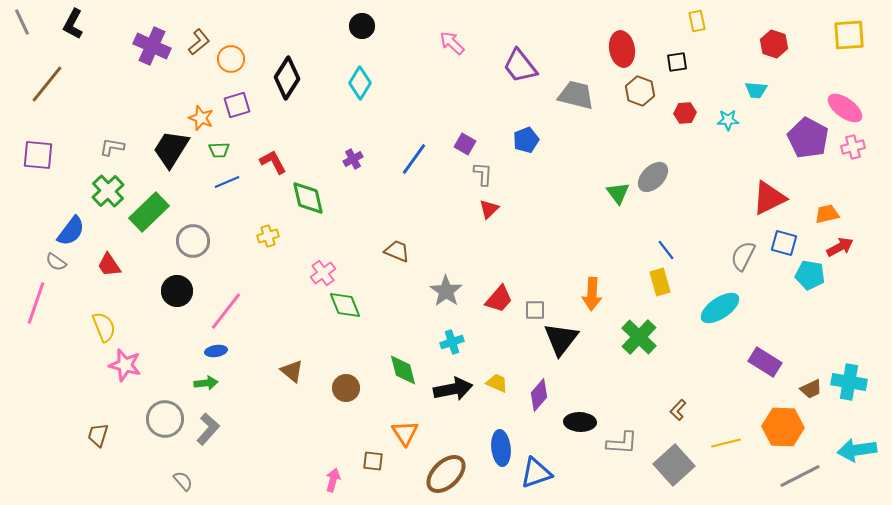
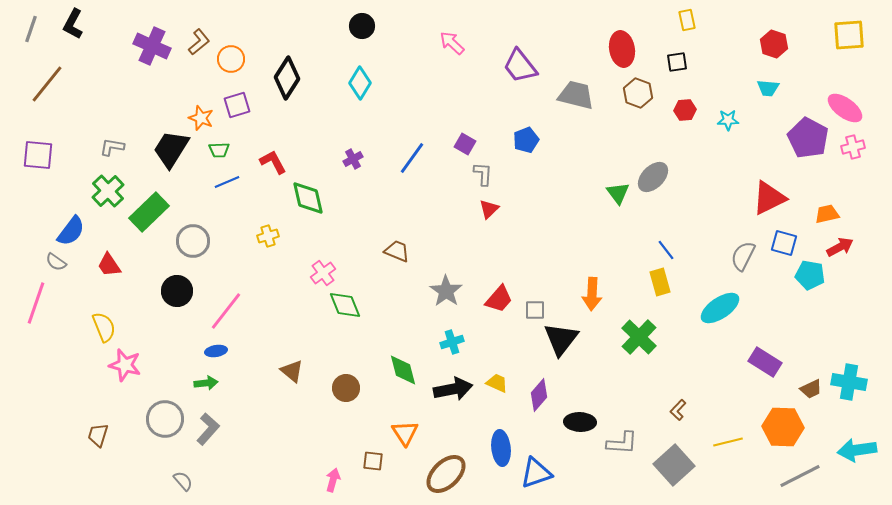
yellow rectangle at (697, 21): moved 10 px left, 1 px up
gray line at (22, 22): moved 9 px right, 7 px down; rotated 44 degrees clockwise
cyan trapezoid at (756, 90): moved 12 px right, 2 px up
brown hexagon at (640, 91): moved 2 px left, 2 px down
red hexagon at (685, 113): moved 3 px up
blue line at (414, 159): moved 2 px left, 1 px up
yellow line at (726, 443): moved 2 px right, 1 px up
